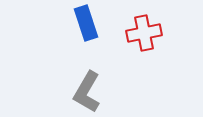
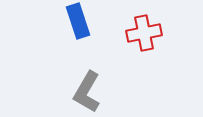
blue rectangle: moved 8 px left, 2 px up
